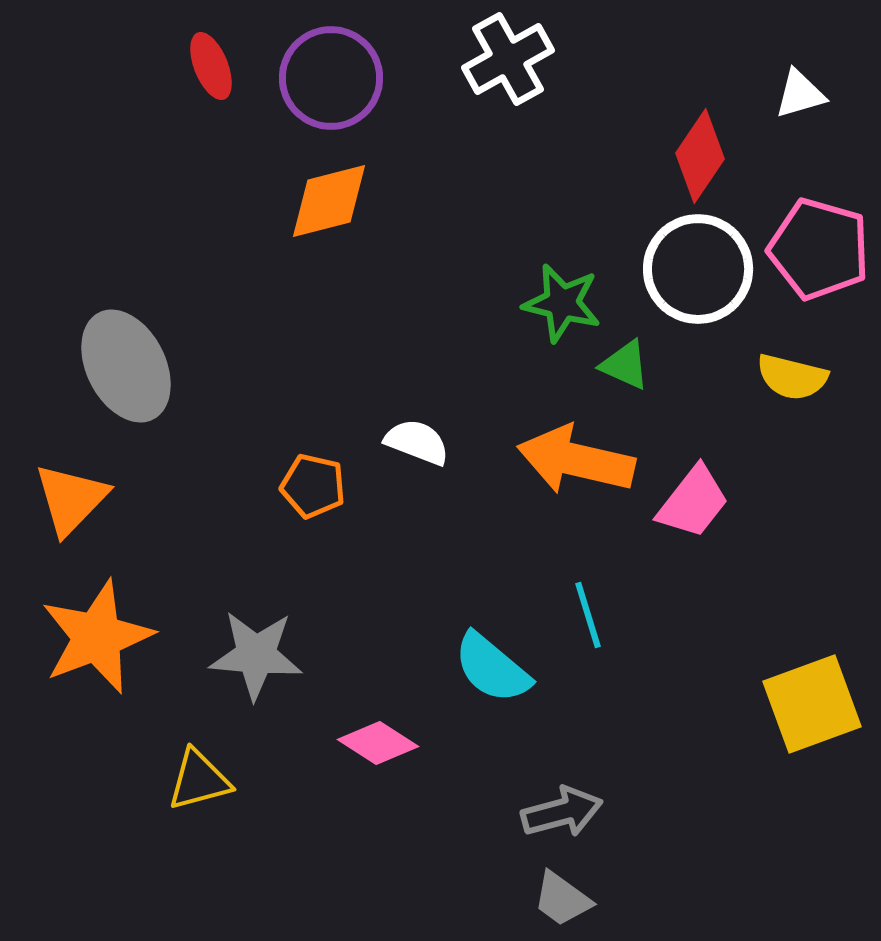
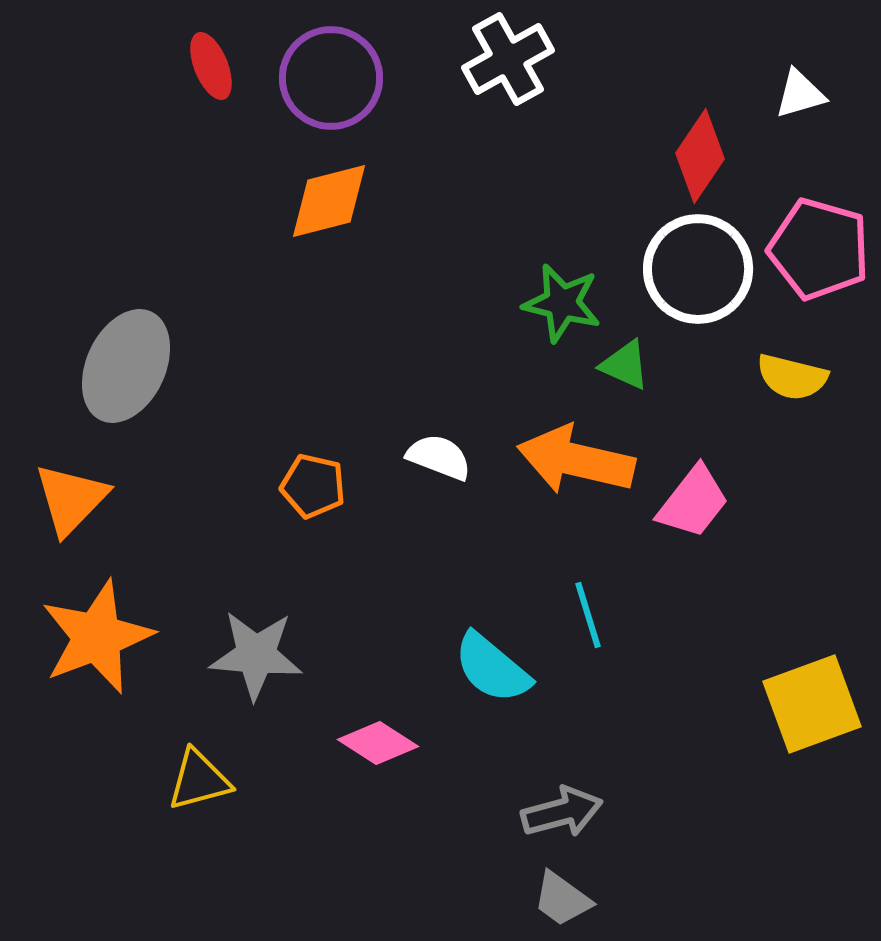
gray ellipse: rotated 52 degrees clockwise
white semicircle: moved 22 px right, 15 px down
